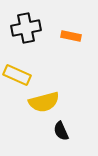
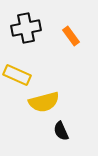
orange rectangle: rotated 42 degrees clockwise
